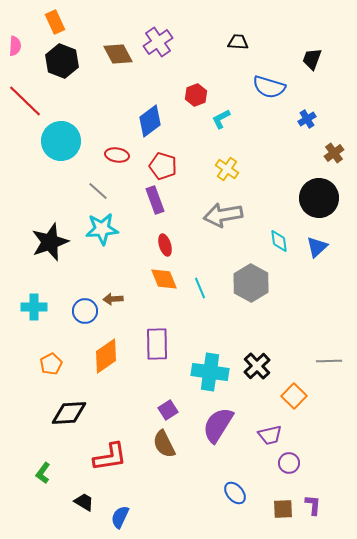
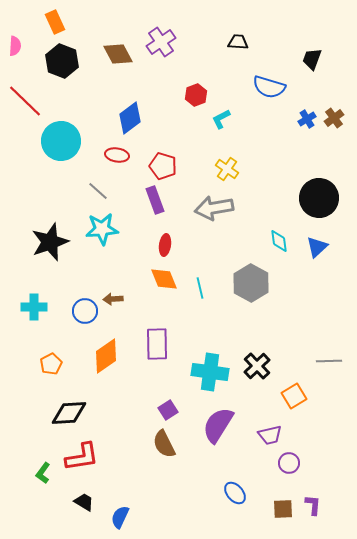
purple cross at (158, 42): moved 3 px right
blue diamond at (150, 121): moved 20 px left, 3 px up
brown cross at (334, 153): moved 35 px up
gray arrow at (223, 215): moved 9 px left, 7 px up
red ellipse at (165, 245): rotated 25 degrees clockwise
cyan line at (200, 288): rotated 10 degrees clockwise
orange square at (294, 396): rotated 15 degrees clockwise
red L-shape at (110, 457): moved 28 px left
